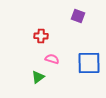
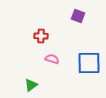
green triangle: moved 7 px left, 8 px down
